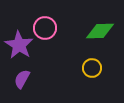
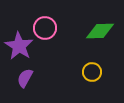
purple star: moved 1 px down
yellow circle: moved 4 px down
purple semicircle: moved 3 px right, 1 px up
